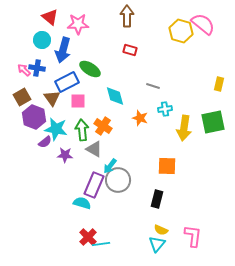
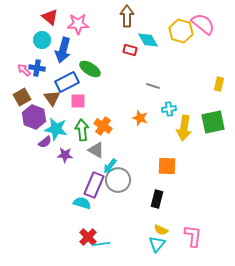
cyan diamond: moved 33 px right, 56 px up; rotated 15 degrees counterclockwise
cyan cross: moved 4 px right
gray triangle: moved 2 px right, 1 px down
